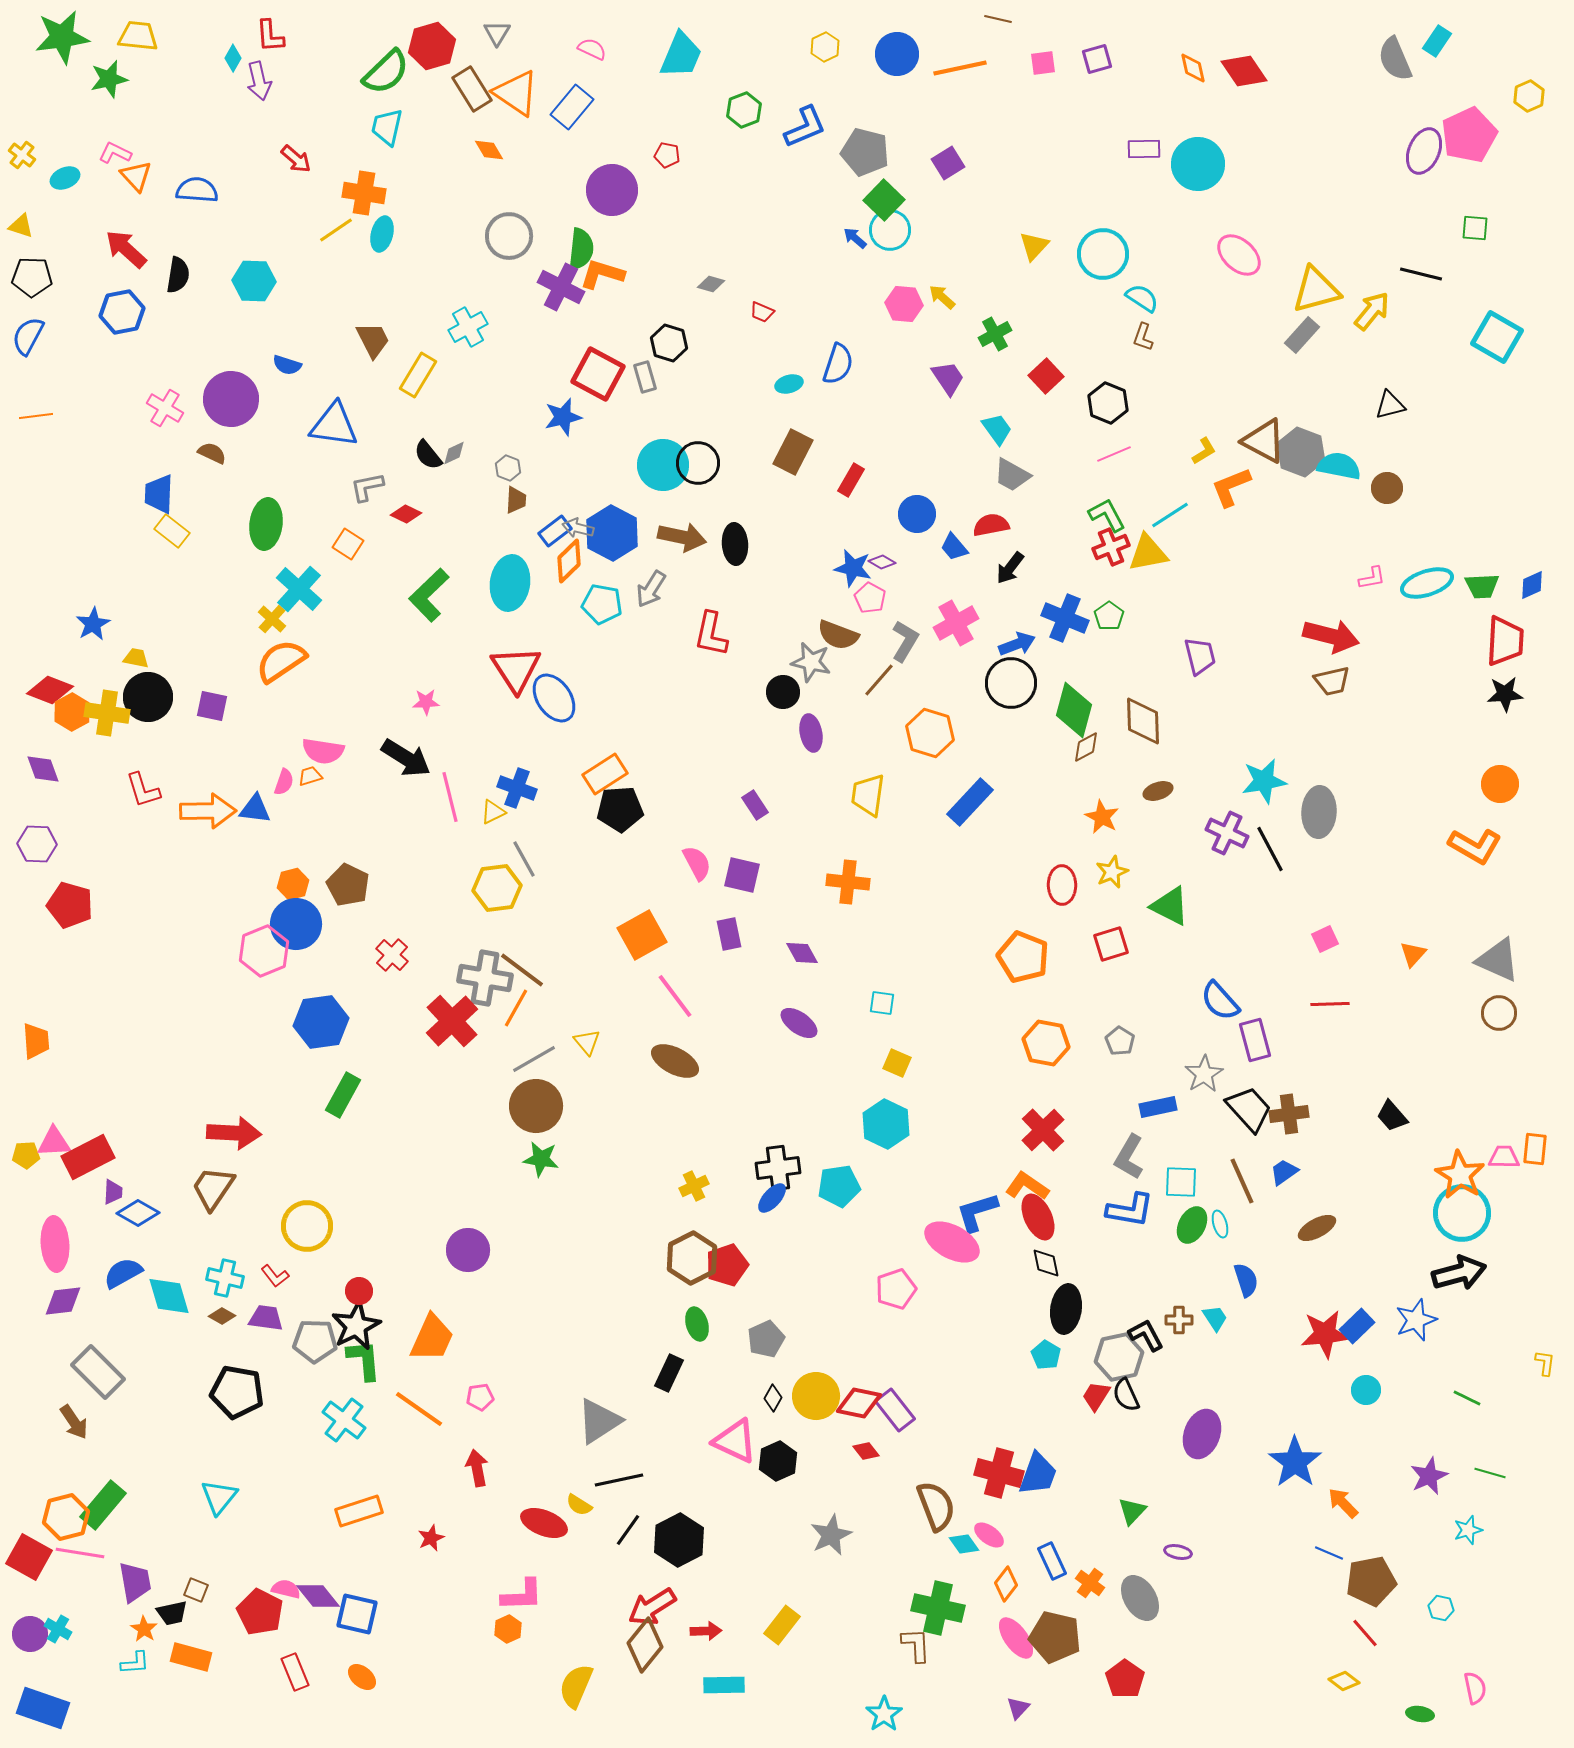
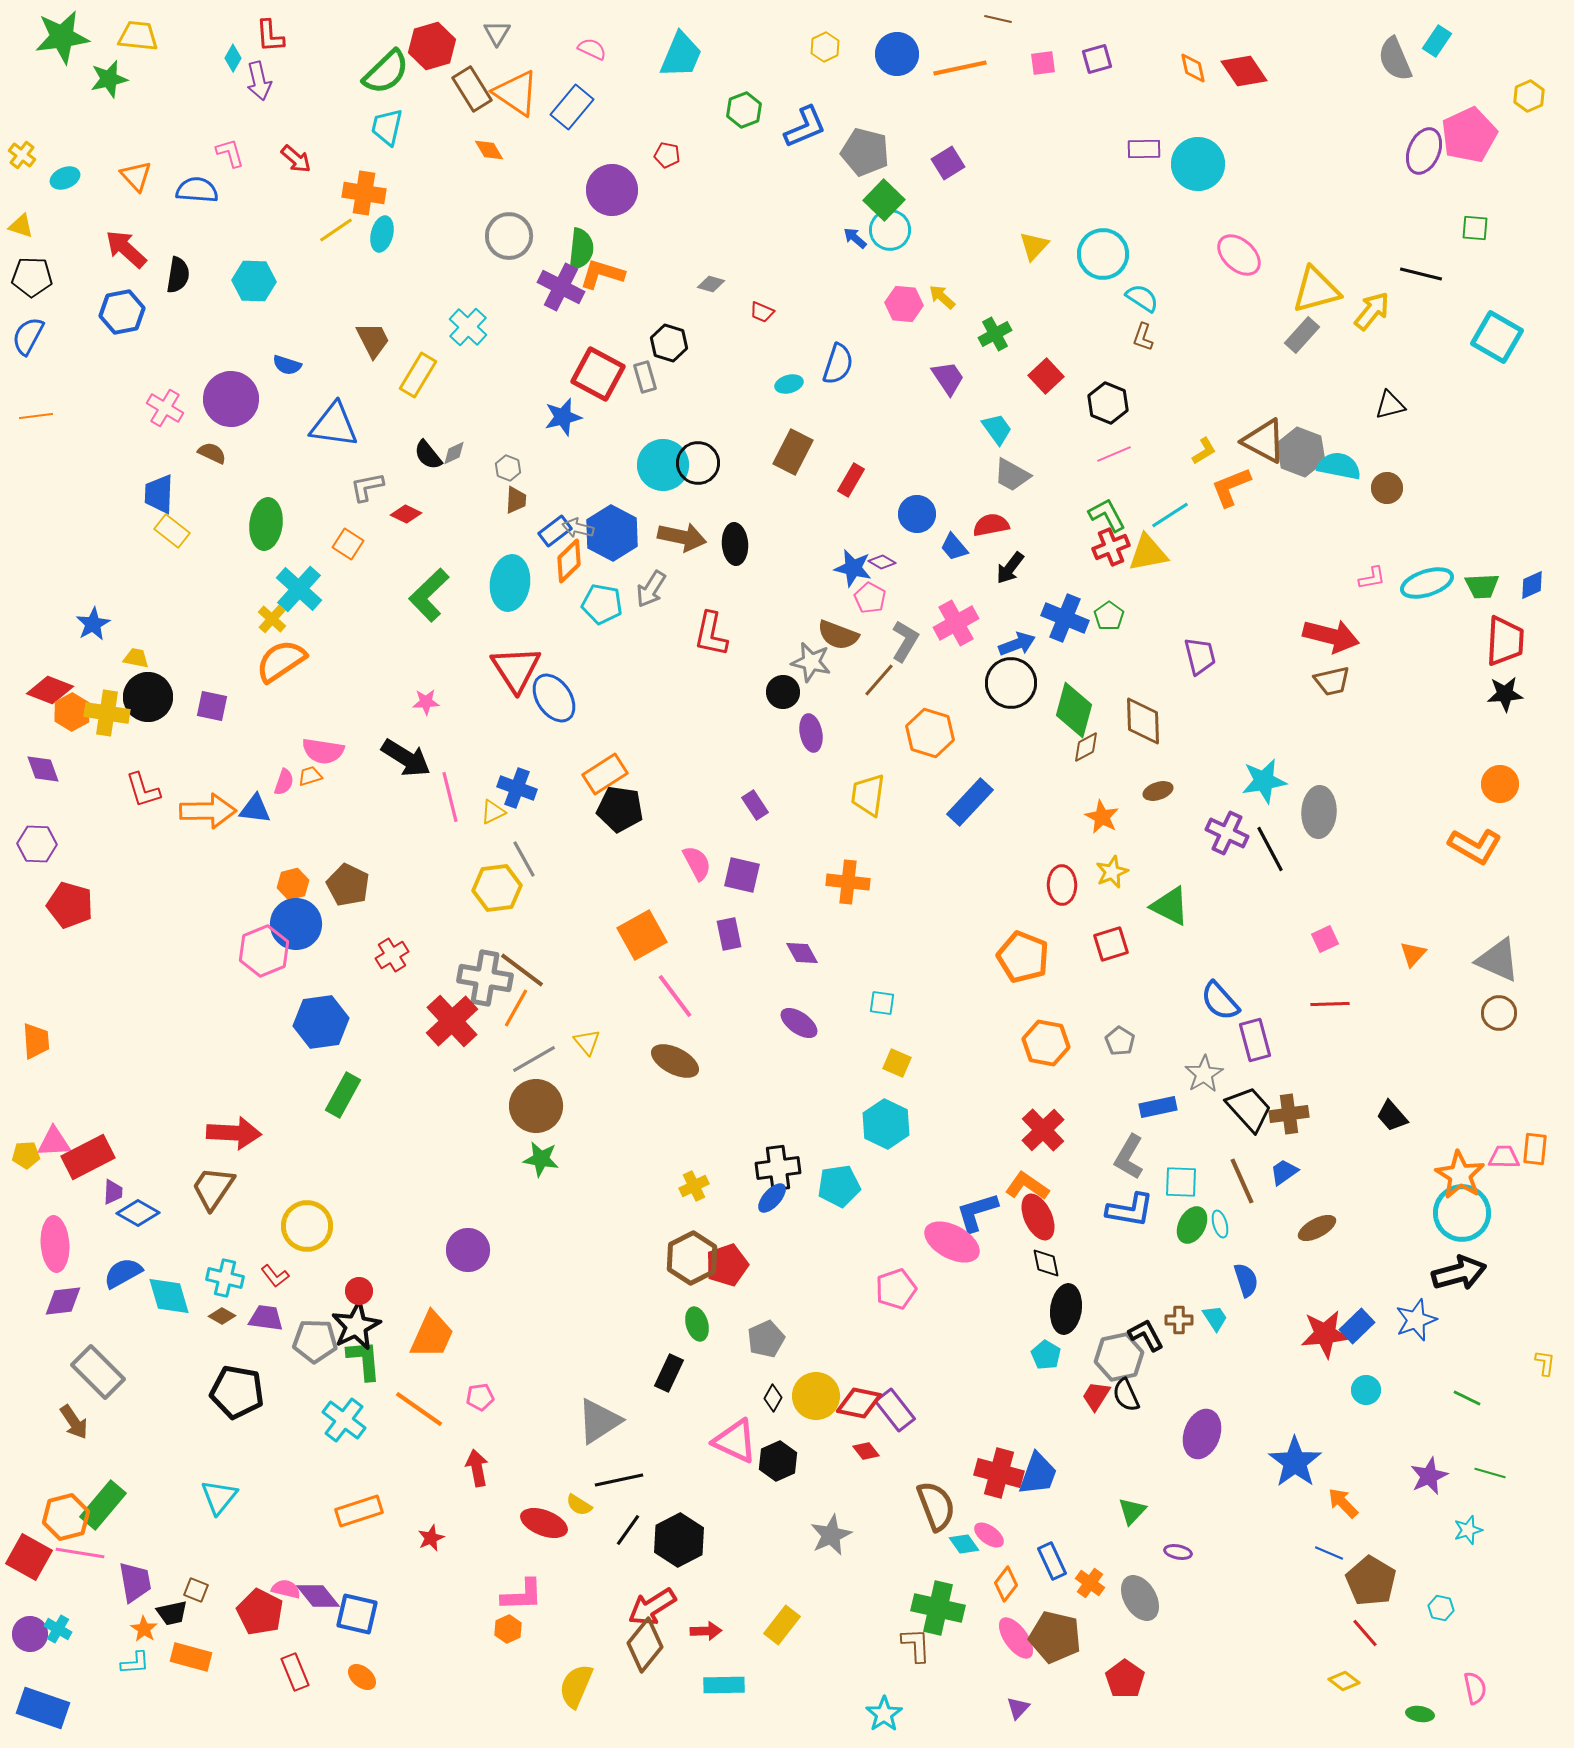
pink L-shape at (115, 153): moved 115 px right; rotated 48 degrees clockwise
cyan cross at (468, 327): rotated 18 degrees counterclockwise
black pentagon at (620, 809): rotated 12 degrees clockwise
red cross at (392, 955): rotated 16 degrees clockwise
orange trapezoid at (432, 1338): moved 3 px up
brown pentagon at (1371, 1581): rotated 30 degrees counterclockwise
